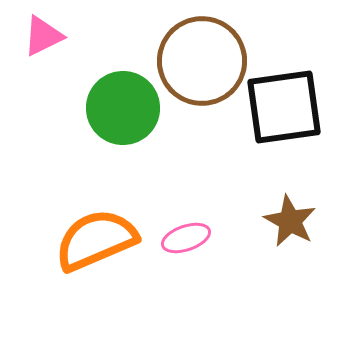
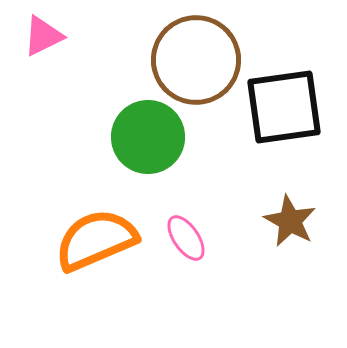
brown circle: moved 6 px left, 1 px up
green circle: moved 25 px right, 29 px down
pink ellipse: rotated 75 degrees clockwise
